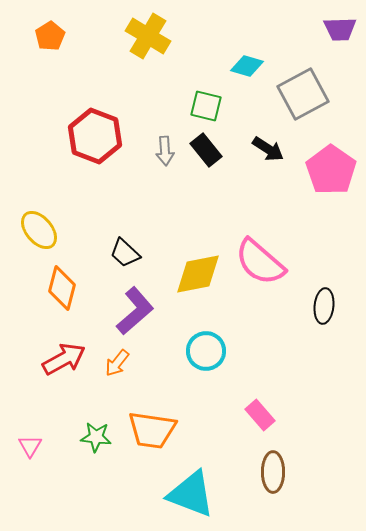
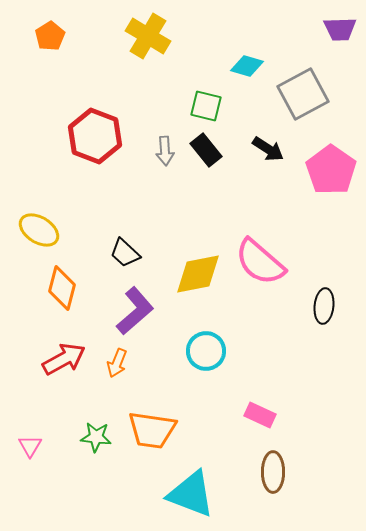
yellow ellipse: rotated 18 degrees counterclockwise
orange arrow: rotated 16 degrees counterclockwise
pink rectangle: rotated 24 degrees counterclockwise
